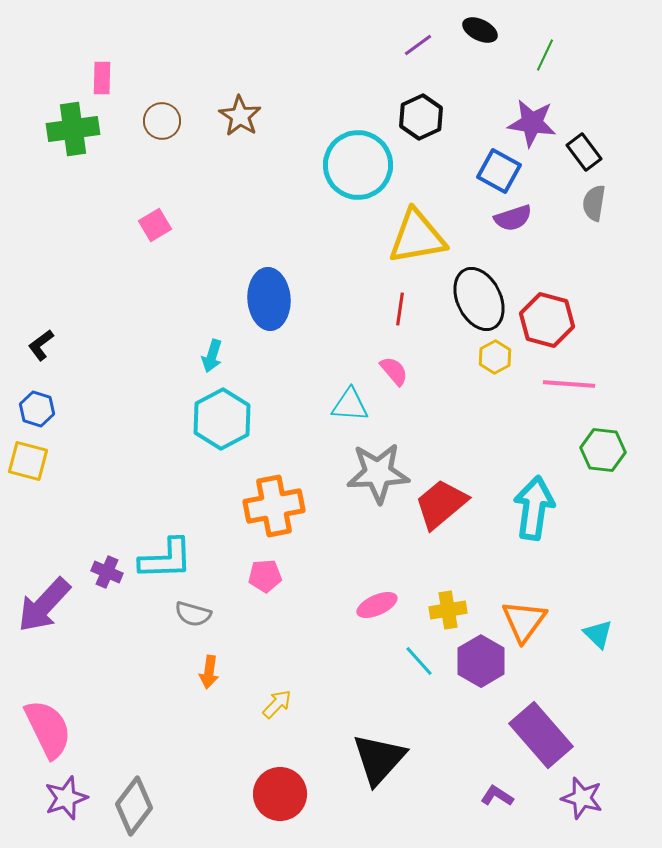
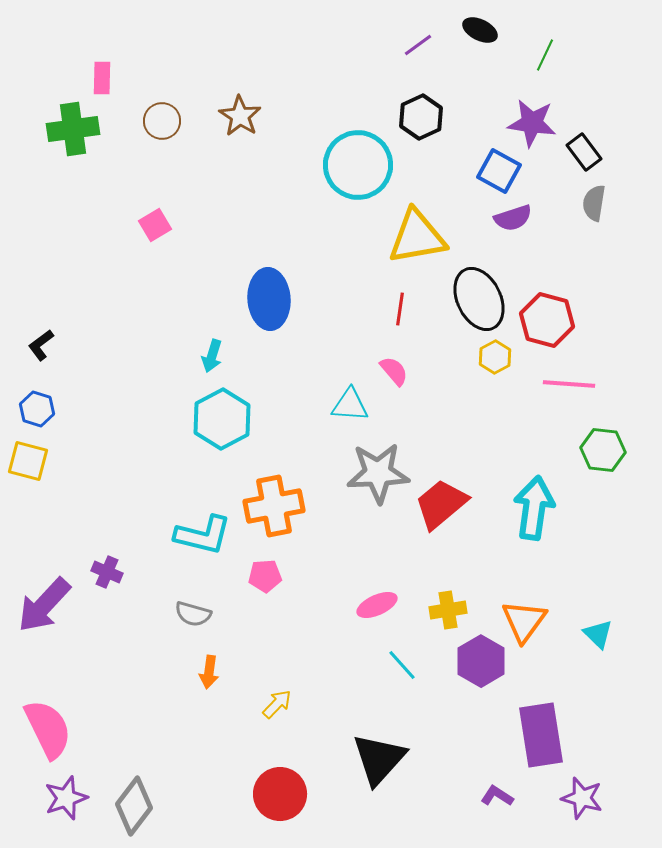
cyan L-shape at (166, 559): moved 37 px right, 24 px up; rotated 16 degrees clockwise
cyan line at (419, 661): moved 17 px left, 4 px down
purple rectangle at (541, 735): rotated 32 degrees clockwise
